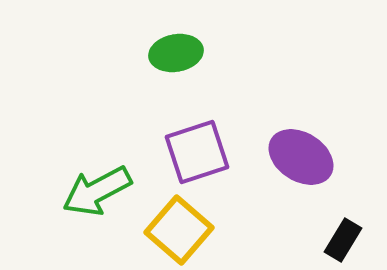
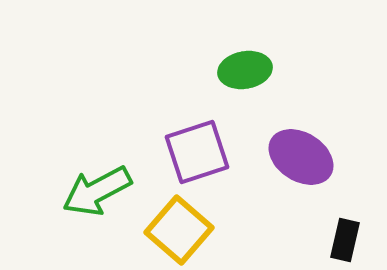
green ellipse: moved 69 px right, 17 px down
black rectangle: moved 2 px right; rotated 18 degrees counterclockwise
